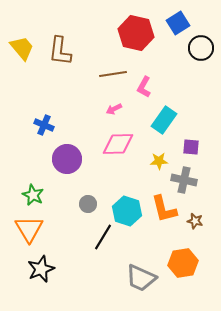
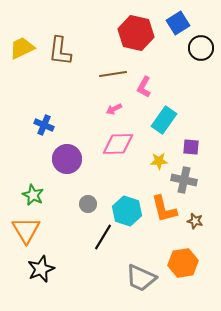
yellow trapezoid: rotated 76 degrees counterclockwise
orange triangle: moved 3 px left, 1 px down
